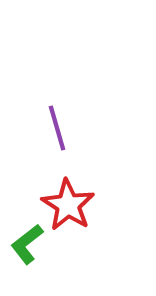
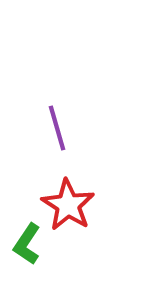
green L-shape: rotated 18 degrees counterclockwise
